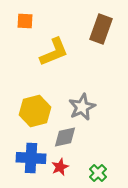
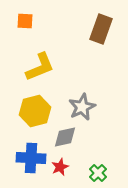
yellow L-shape: moved 14 px left, 15 px down
